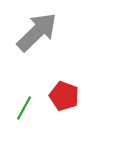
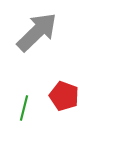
green line: rotated 15 degrees counterclockwise
